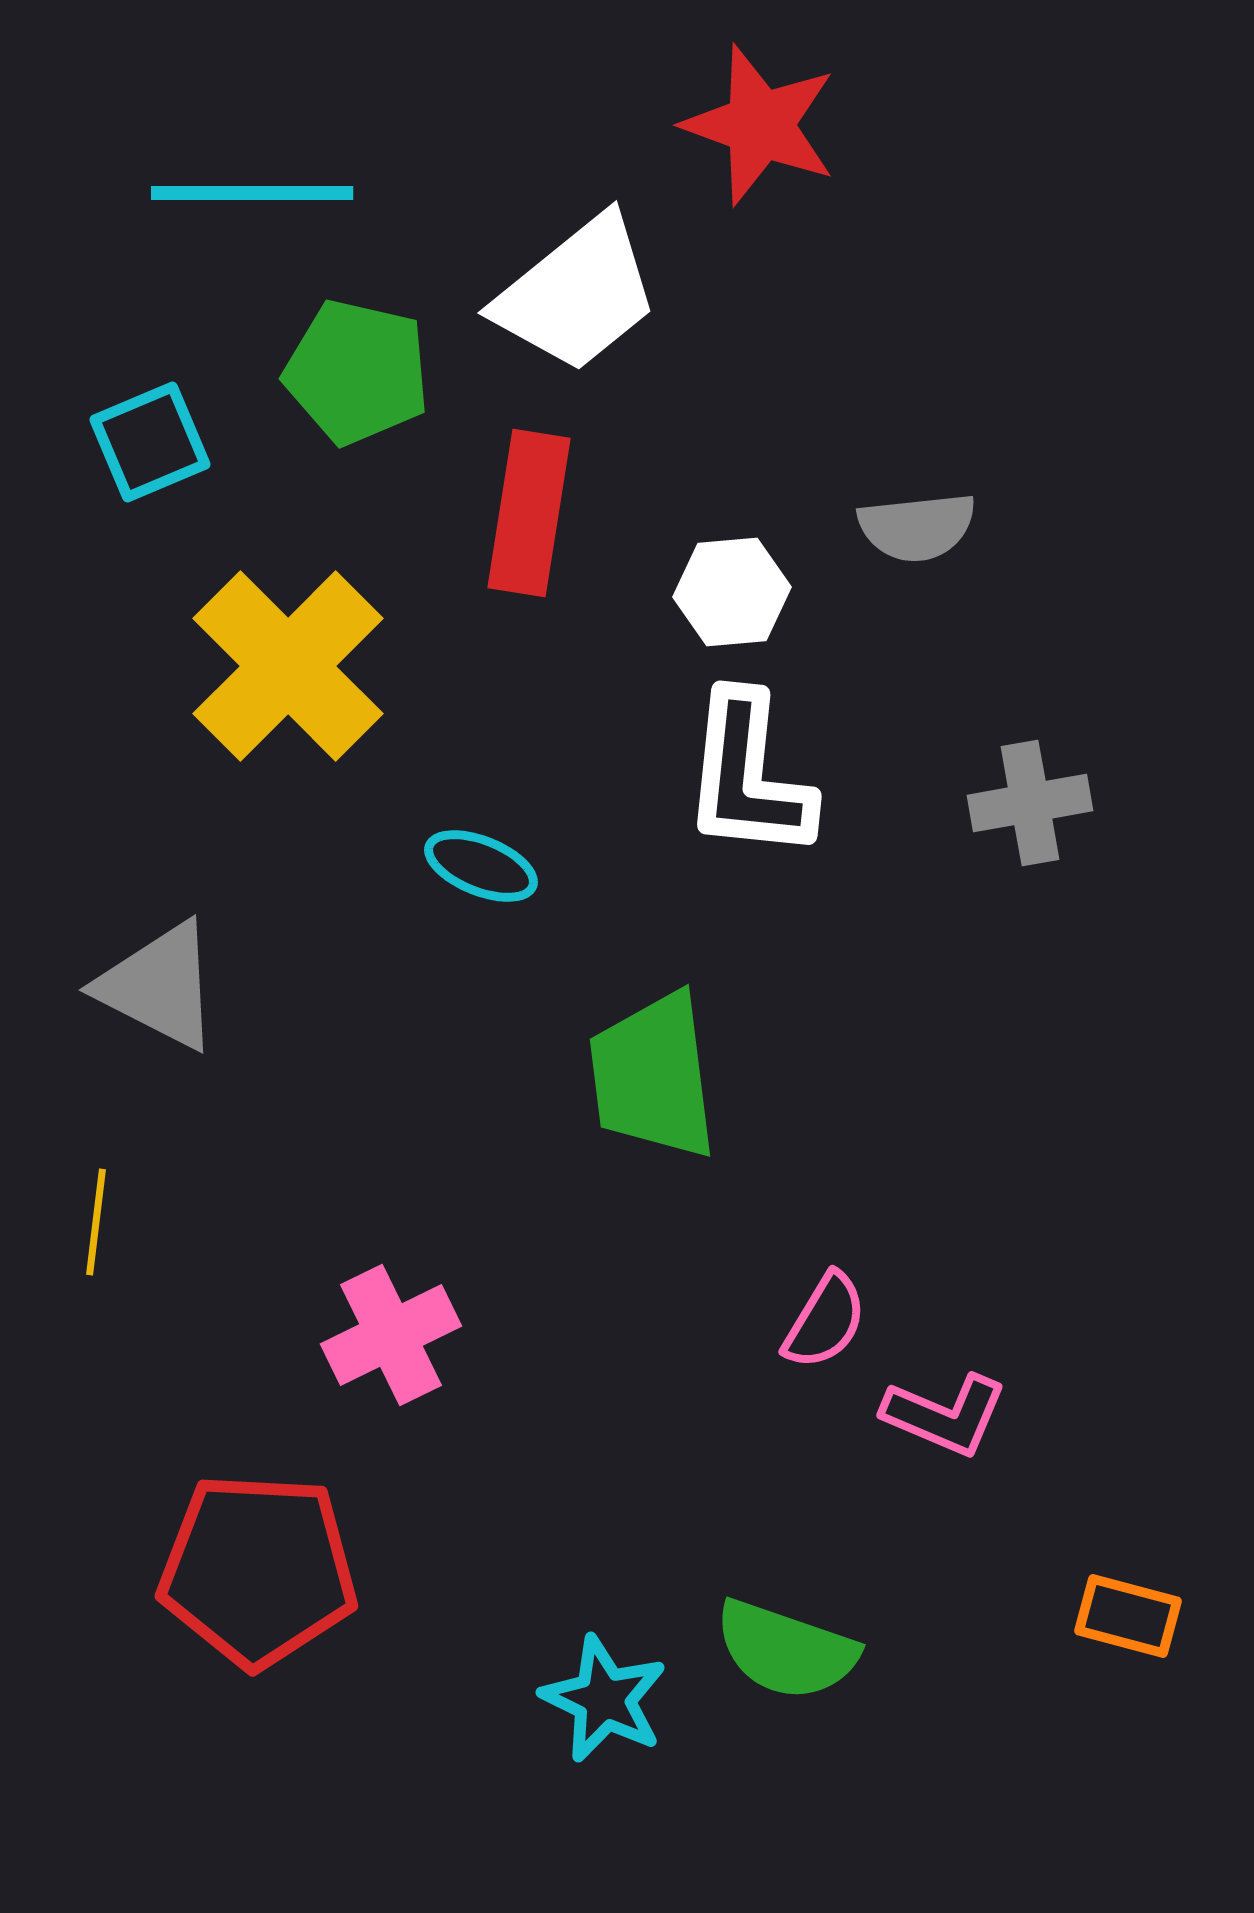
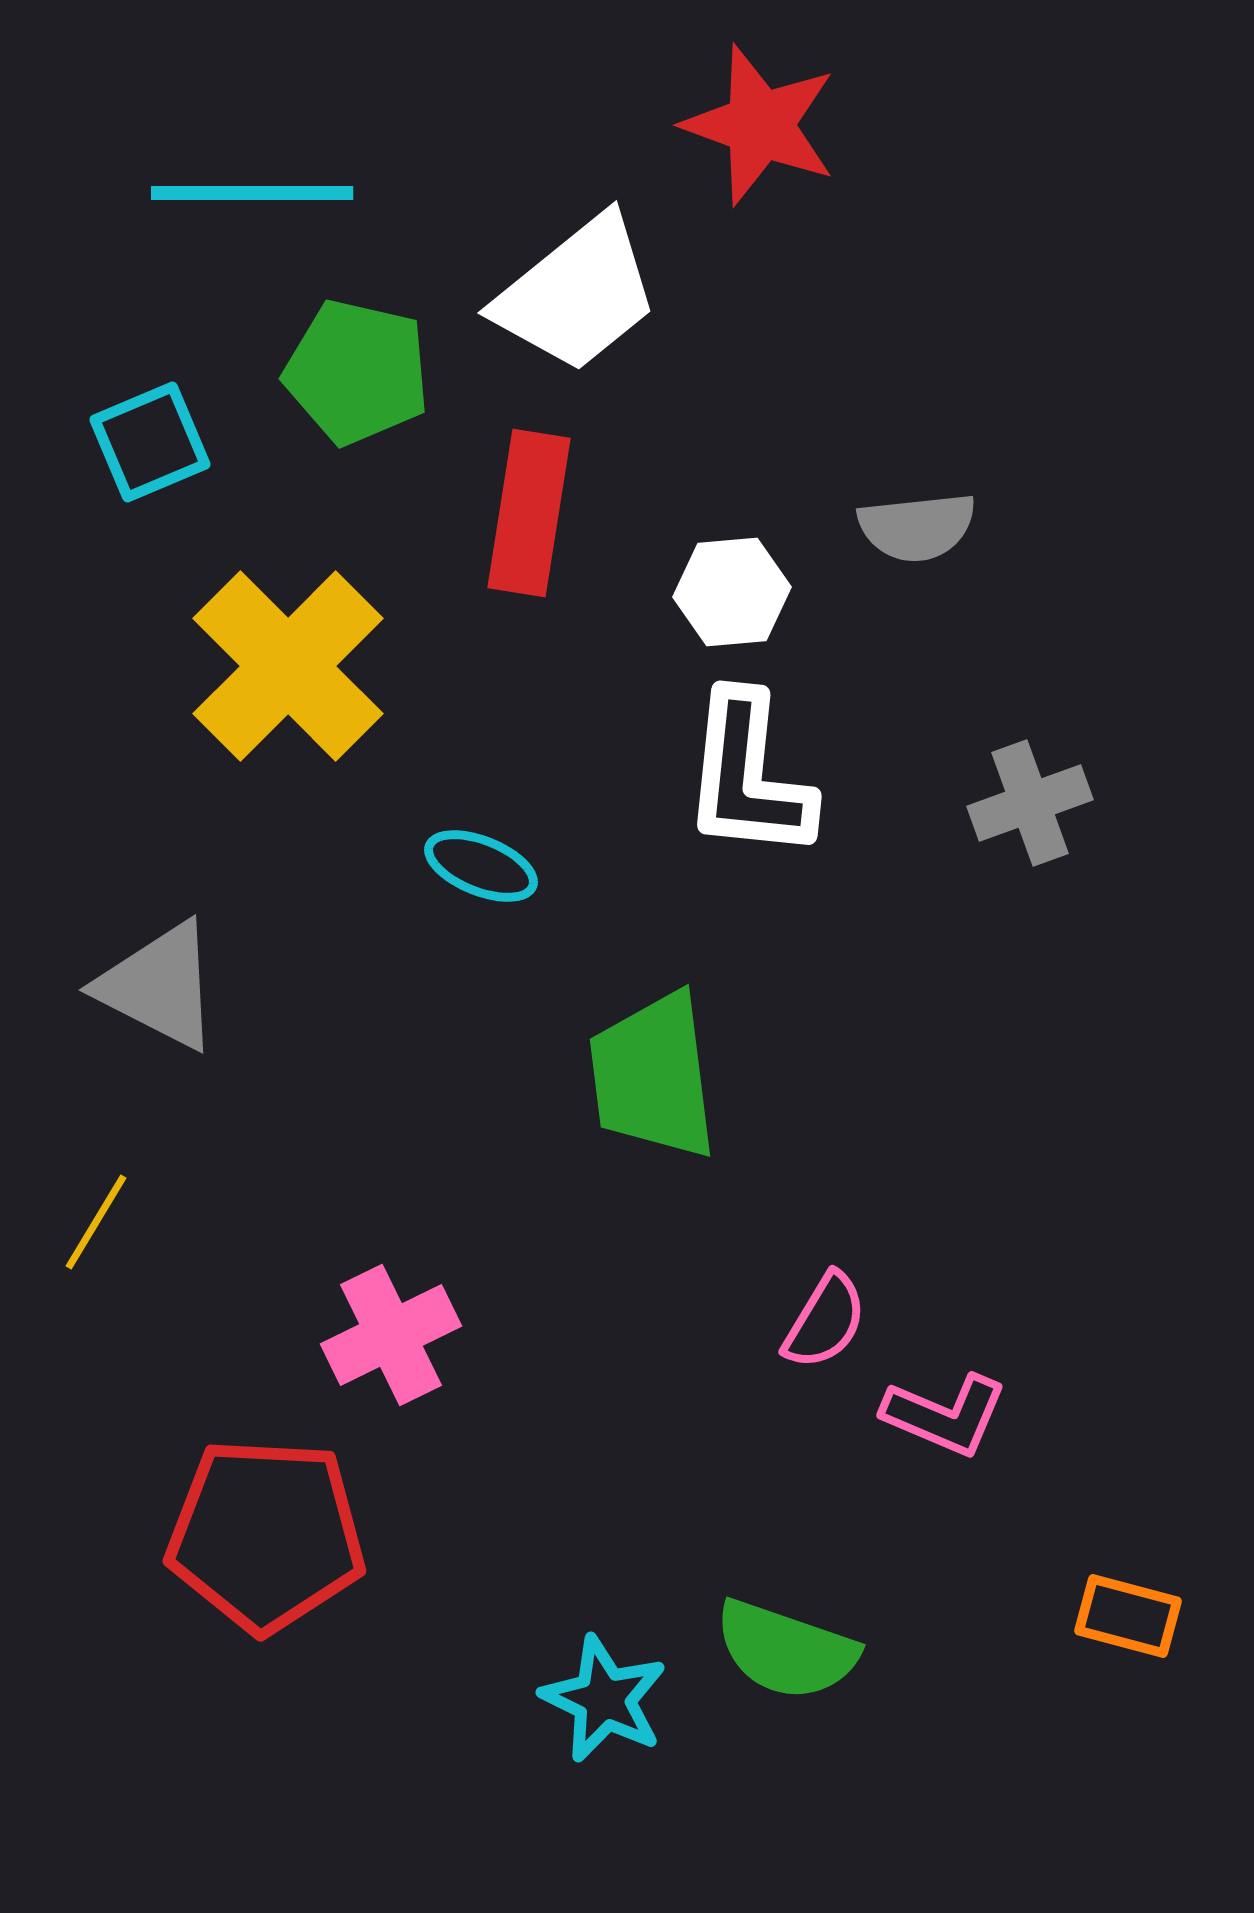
gray cross: rotated 10 degrees counterclockwise
yellow line: rotated 24 degrees clockwise
red pentagon: moved 8 px right, 35 px up
